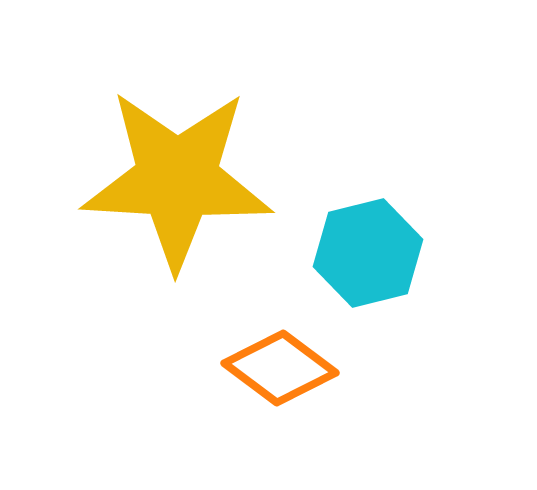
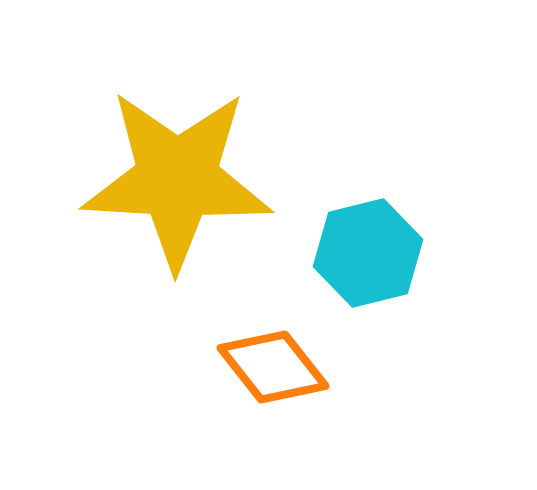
orange diamond: moved 7 px left, 1 px up; rotated 15 degrees clockwise
